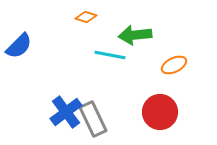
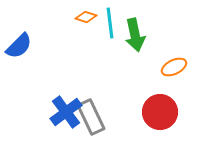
green arrow: rotated 96 degrees counterclockwise
cyan line: moved 32 px up; rotated 72 degrees clockwise
orange ellipse: moved 2 px down
gray rectangle: moved 2 px left, 2 px up
